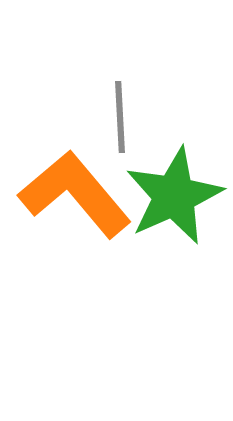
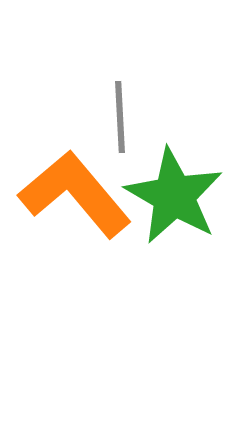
green star: rotated 18 degrees counterclockwise
